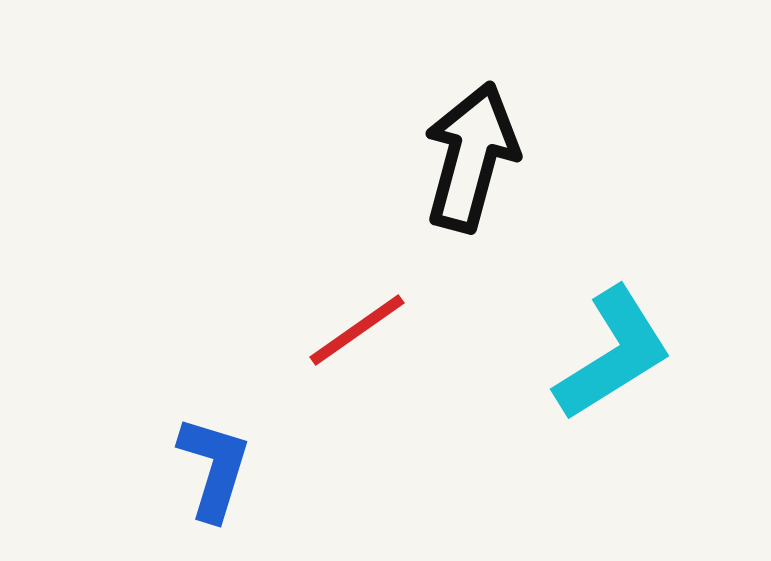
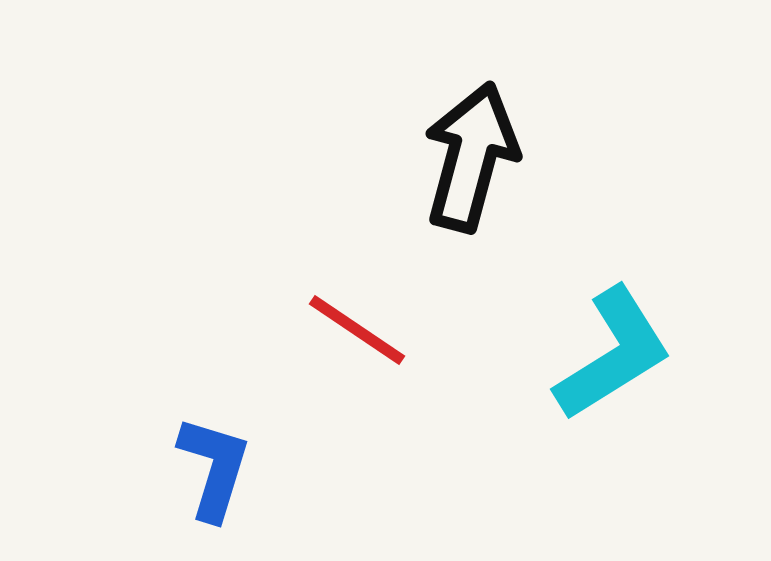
red line: rotated 69 degrees clockwise
